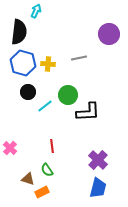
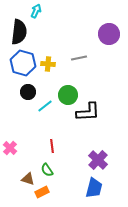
blue trapezoid: moved 4 px left
